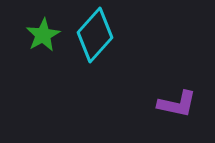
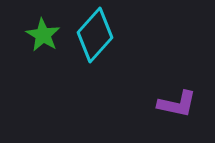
green star: rotated 12 degrees counterclockwise
